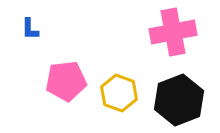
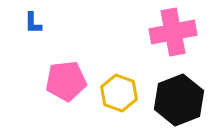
blue L-shape: moved 3 px right, 6 px up
